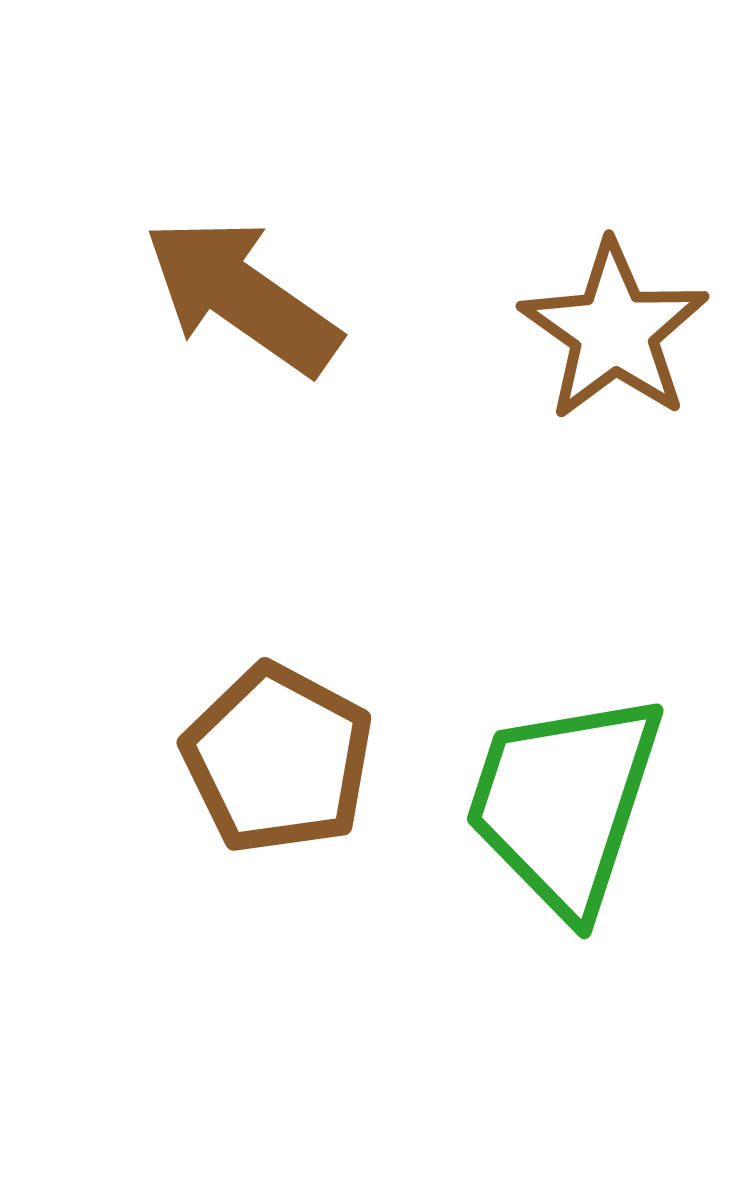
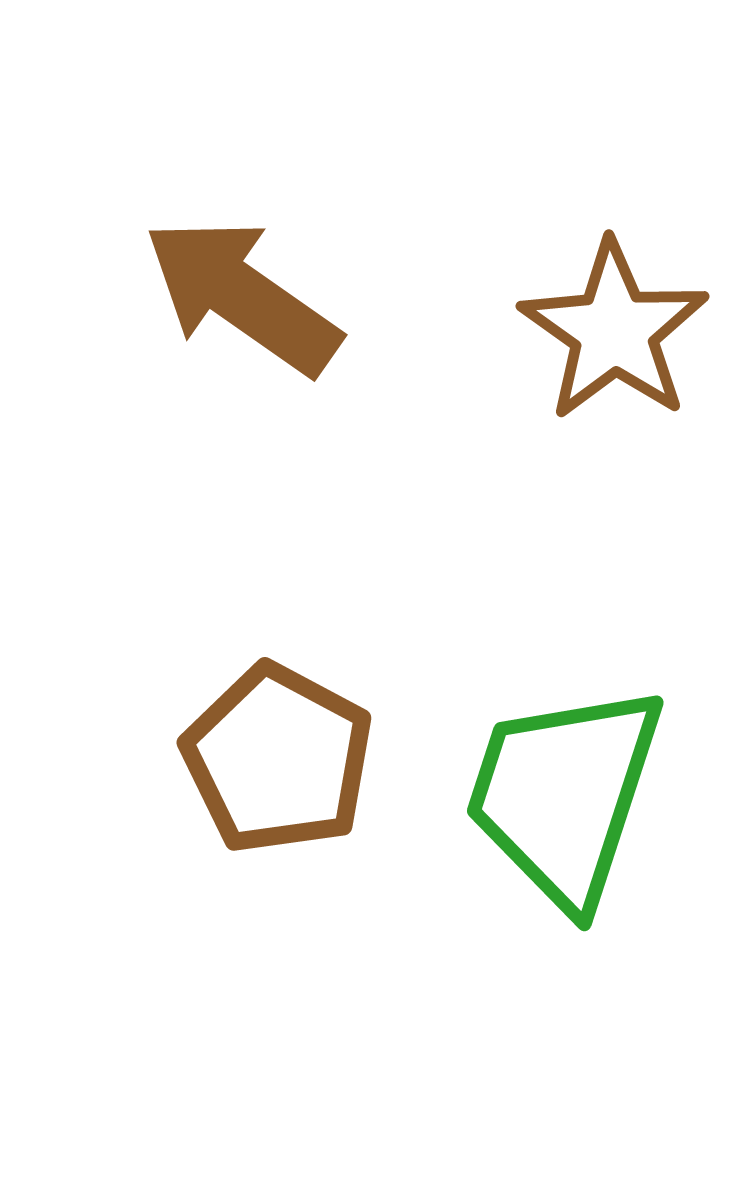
green trapezoid: moved 8 px up
